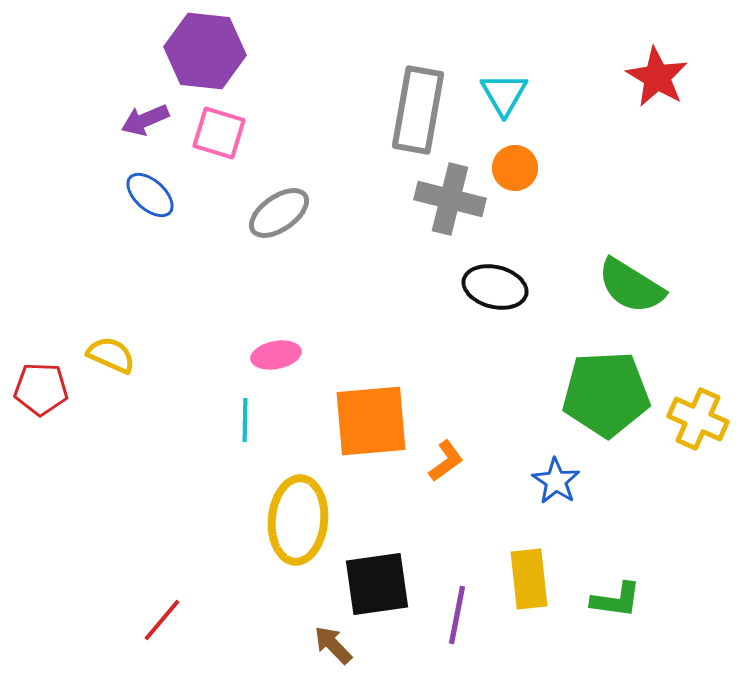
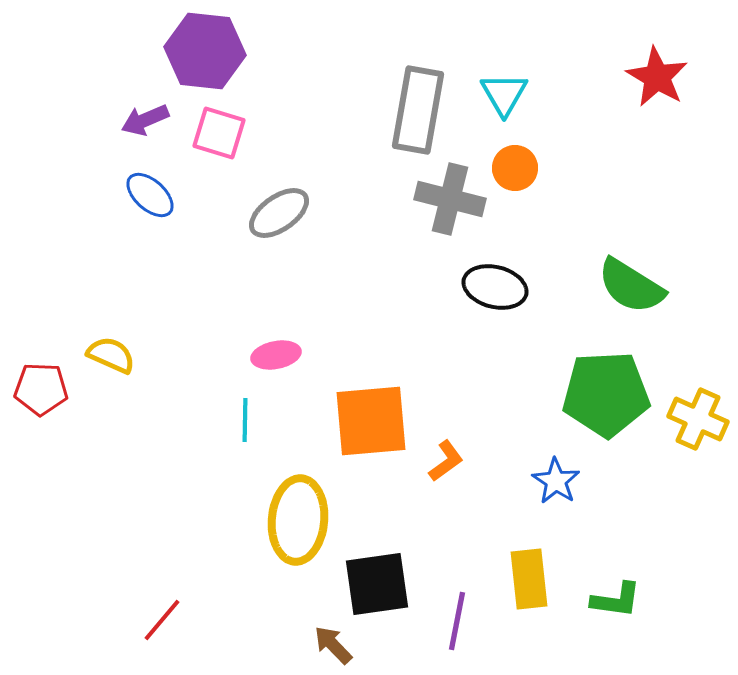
purple line: moved 6 px down
